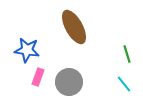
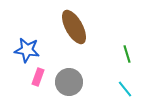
cyan line: moved 1 px right, 5 px down
